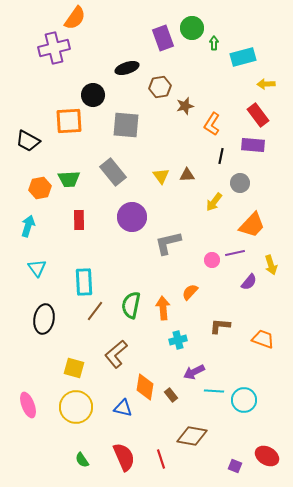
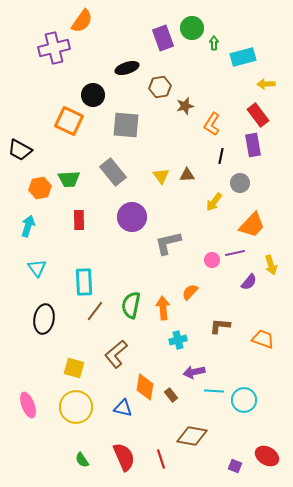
orange semicircle at (75, 18): moved 7 px right, 3 px down
orange square at (69, 121): rotated 28 degrees clockwise
black trapezoid at (28, 141): moved 8 px left, 9 px down
purple rectangle at (253, 145): rotated 75 degrees clockwise
purple arrow at (194, 372): rotated 15 degrees clockwise
